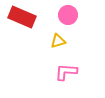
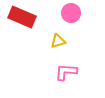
pink circle: moved 3 px right, 2 px up
